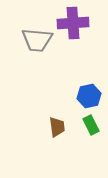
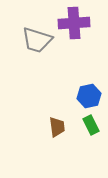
purple cross: moved 1 px right
gray trapezoid: rotated 12 degrees clockwise
